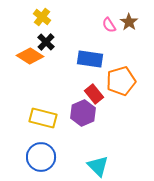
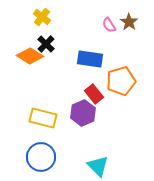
black cross: moved 2 px down
